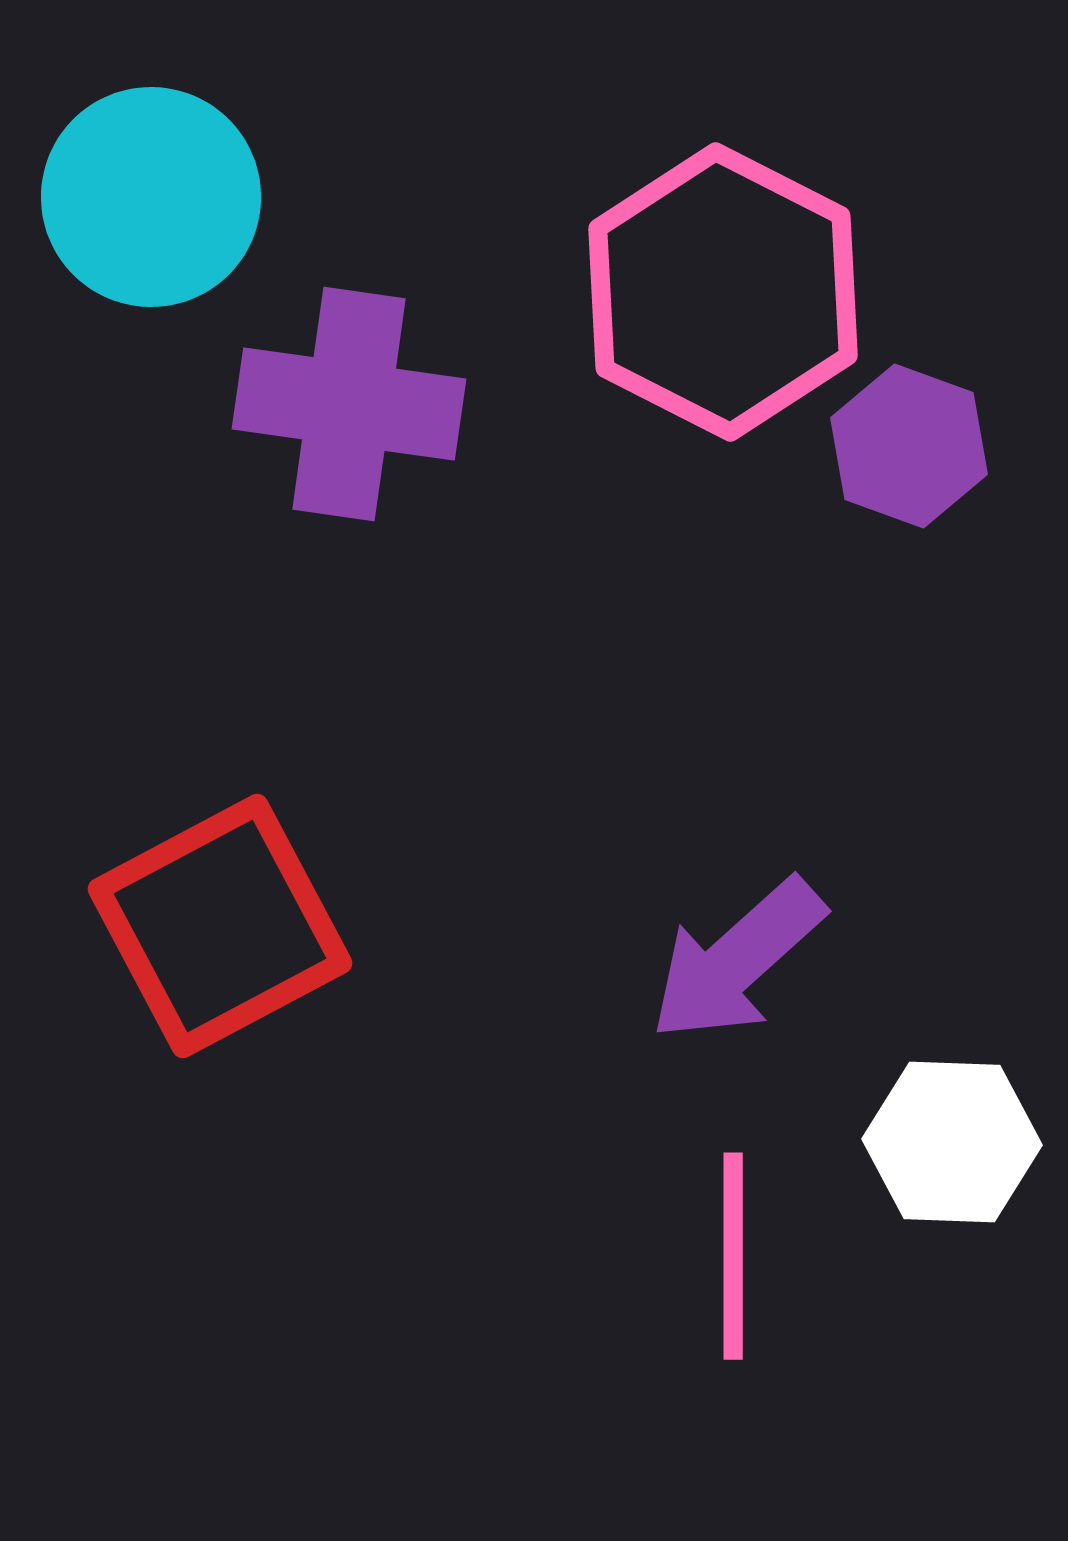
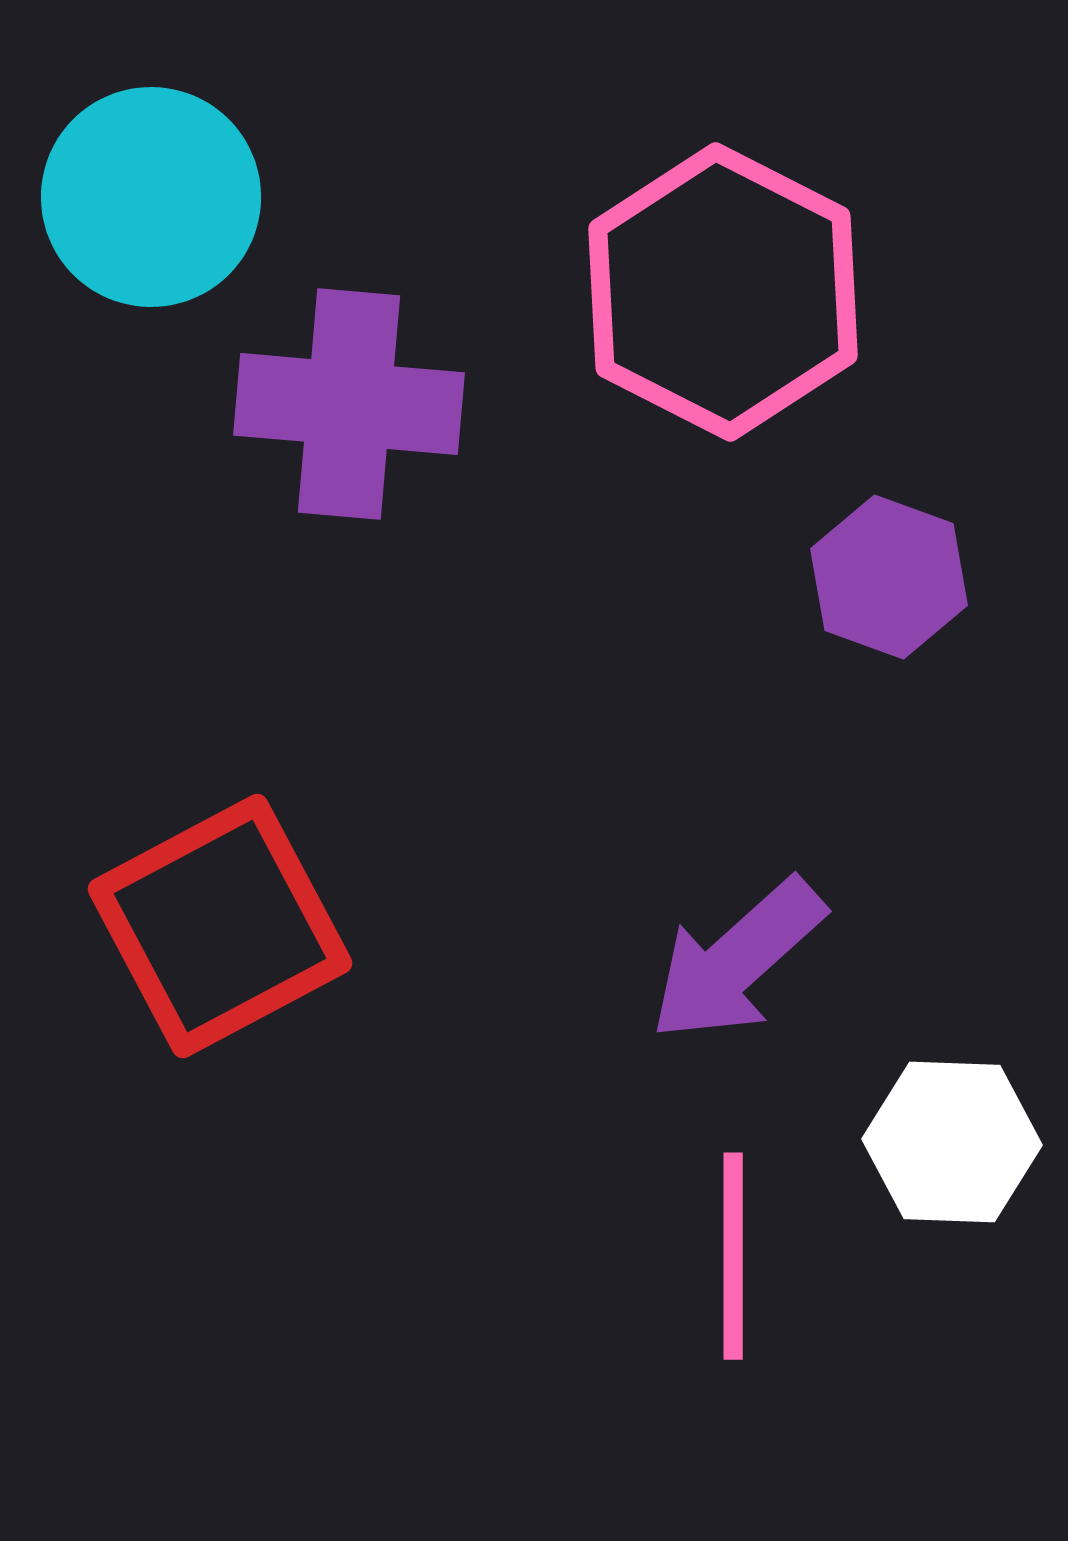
purple cross: rotated 3 degrees counterclockwise
purple hexagon: moved 20 px left, 131 px down
